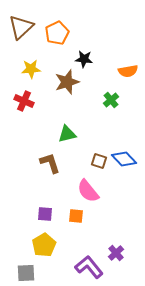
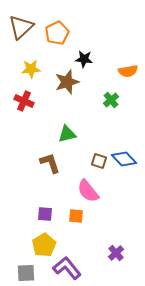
purple L-shape: moved 22 px left, 1 px down
